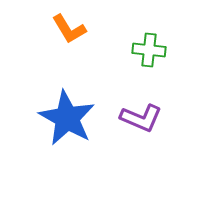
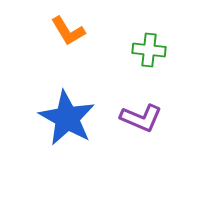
orange L-shape: moved 1 px left, 2 px down
